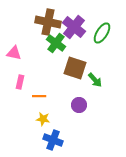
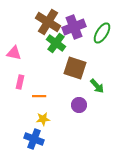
brown cross: rotated 20 degrees clockwise
purple cross: rotated 30 degrees clockwise
green arrow: moved 2 px right, 6 px down
yellow star: rotated 16 degrees counterclockwise
blue cross: moved 19 px left, 1 px up
